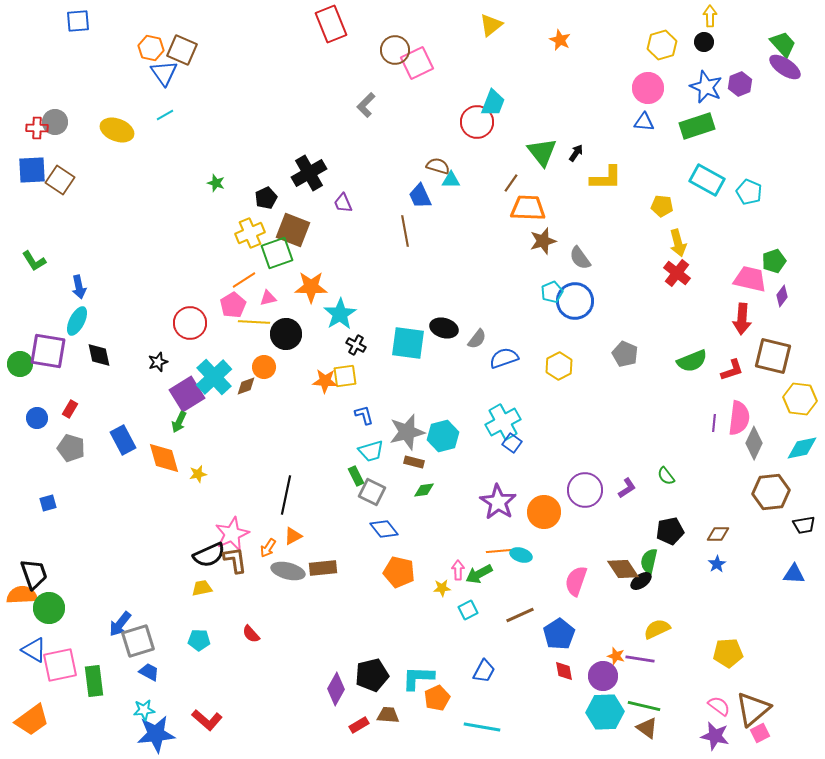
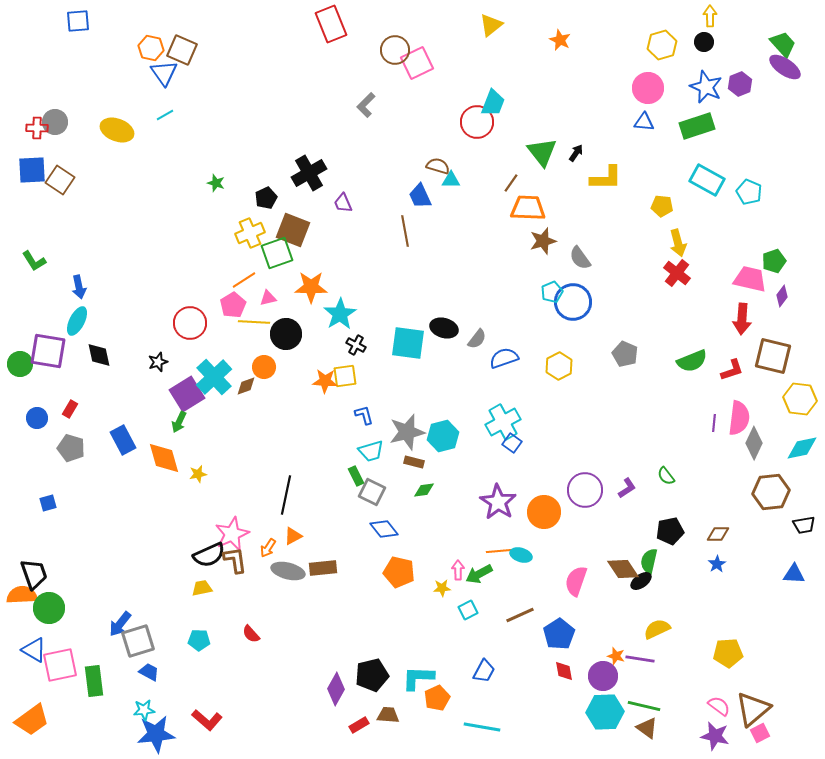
blue circle at (575, 301): moved 2 px left, 1 px down
